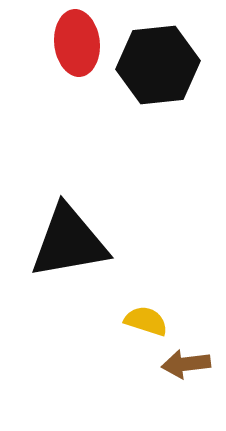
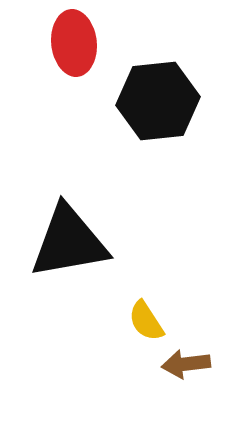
red ellipse: moved 3 px left
black hexagon: moved 36 px down
yellow semicircle: rotated 141 degrees counterclockwise
